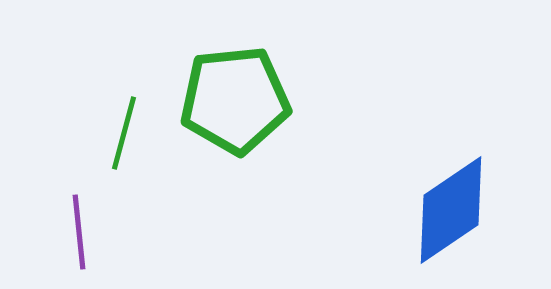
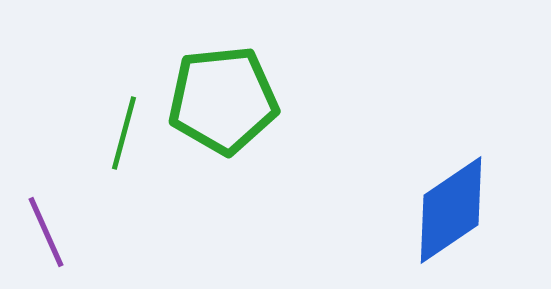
green pentagon: moved 12 px left
purple line: moved 33 px left; rotated 18 degrees counterclockwise
